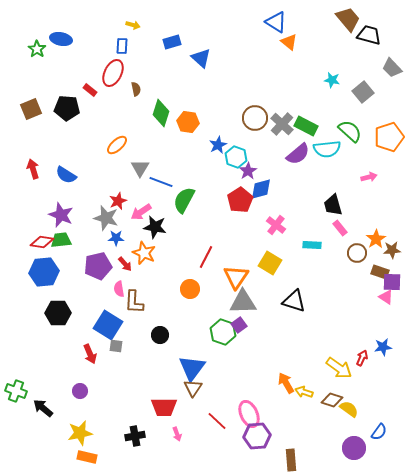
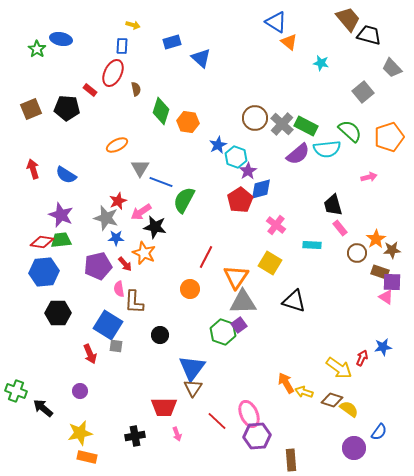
cyan star at (332, 80): moved 11 px left, 17 px up
green diamond at (161, 113): moved 2 px up
orange ellipse at (117, 145): rotated 15 degrees clockwise
